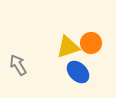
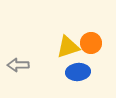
gray arrow: rotated 60 degrees counterclockwise
blue ellipse: rotated 50 degrees counterclockwise
